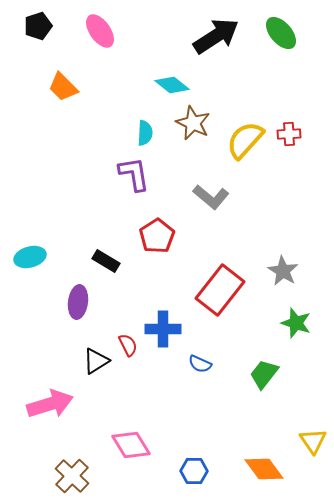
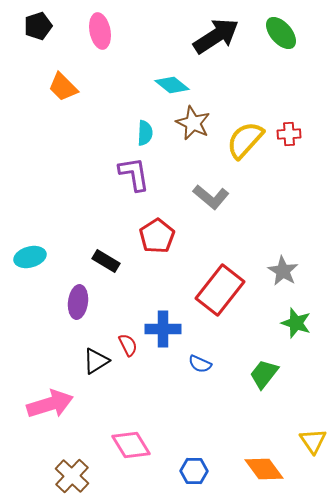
pink ellipse: rotated 24 degrees clockwise
